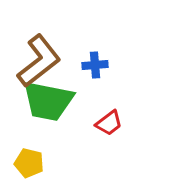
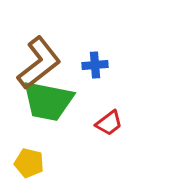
brown L-shape: moved 2 px down
